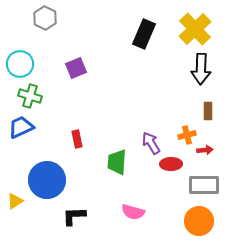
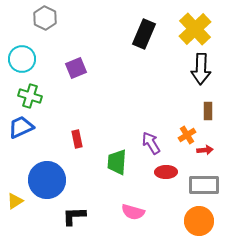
cyan circle: moved 2 px right, 5 px up
orange cross: rotated 18 degrees counterclockwise
red ellipse: moved 5 px left, 8 px down
